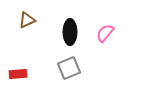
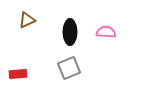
pink semicircle: moved 1 px right, 1 px up; rotated 54 degrees clockwise
